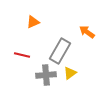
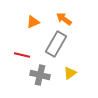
orange arrow: moved 23 px left, 13 px up
gray rectangle: moved 4 px left, 7 px up
gray cross: moved 6 px left; rotated 18 degrees clockwise
